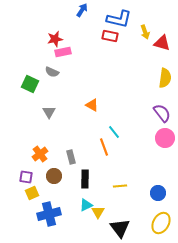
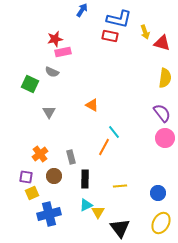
orange line: rotated 48 degrees clockwise
